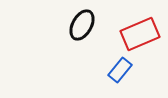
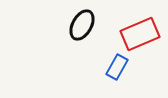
blue rectangle: moved 3 px left, 3 px up; rotated 10 degrees counterclockwise
